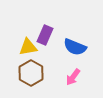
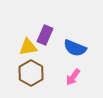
blue semicircle: moved 1 px down
